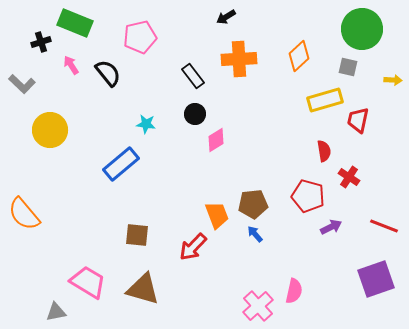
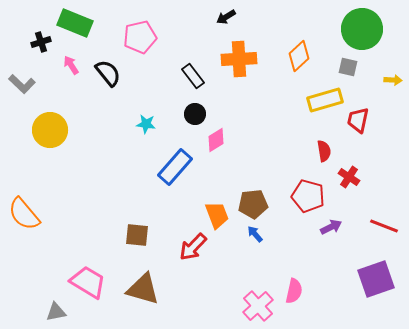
blue rectangle: moved 54 px right, 3 px down; rotated 9 degrees counterclockwise
